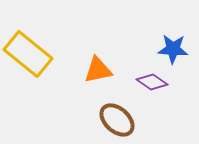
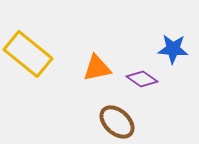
orange triangle: moved 1 px left, 2 px up
purple diamond: moved 10 px left, 3 px up
brown ellipse: moved 2 px down
